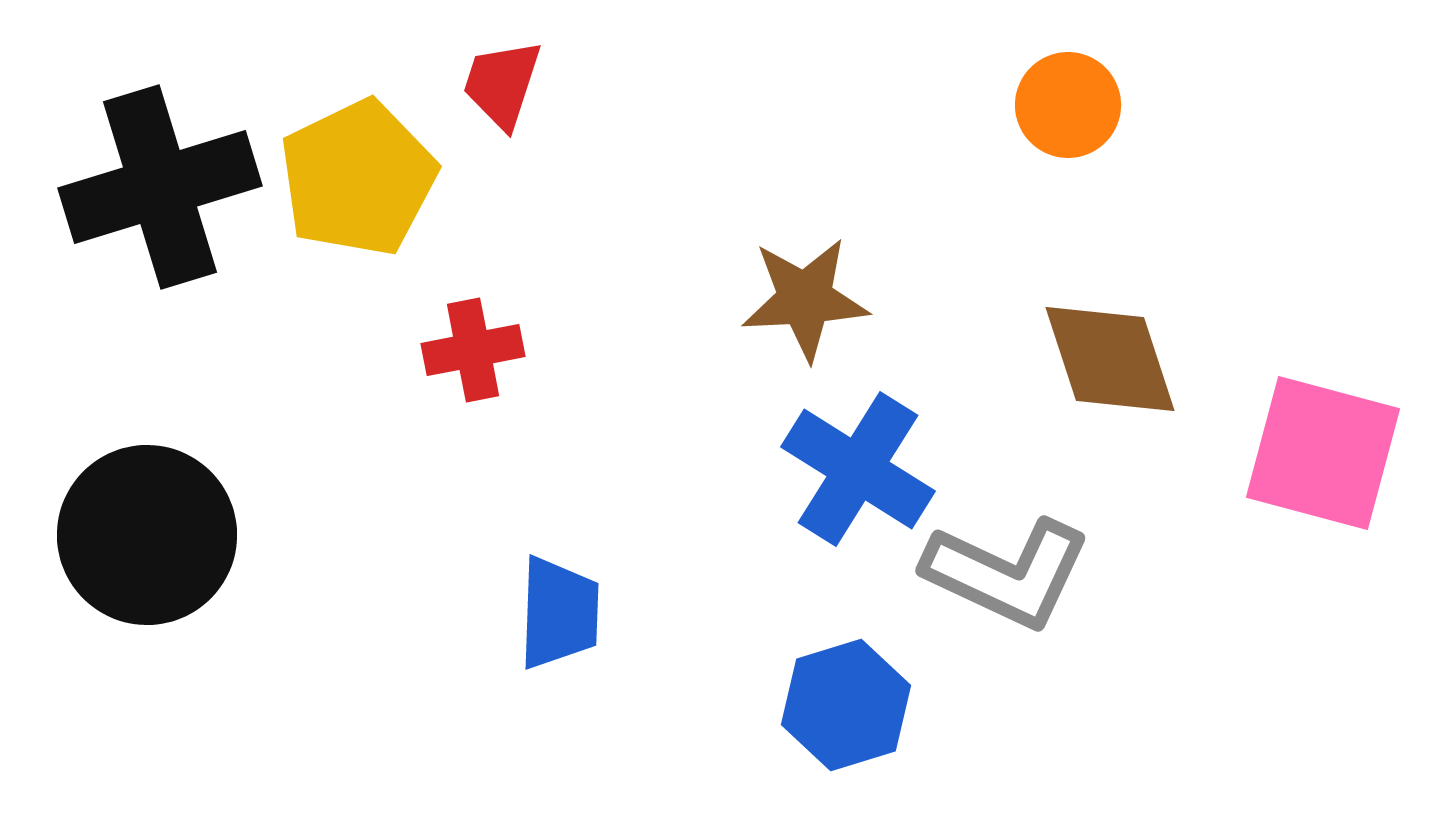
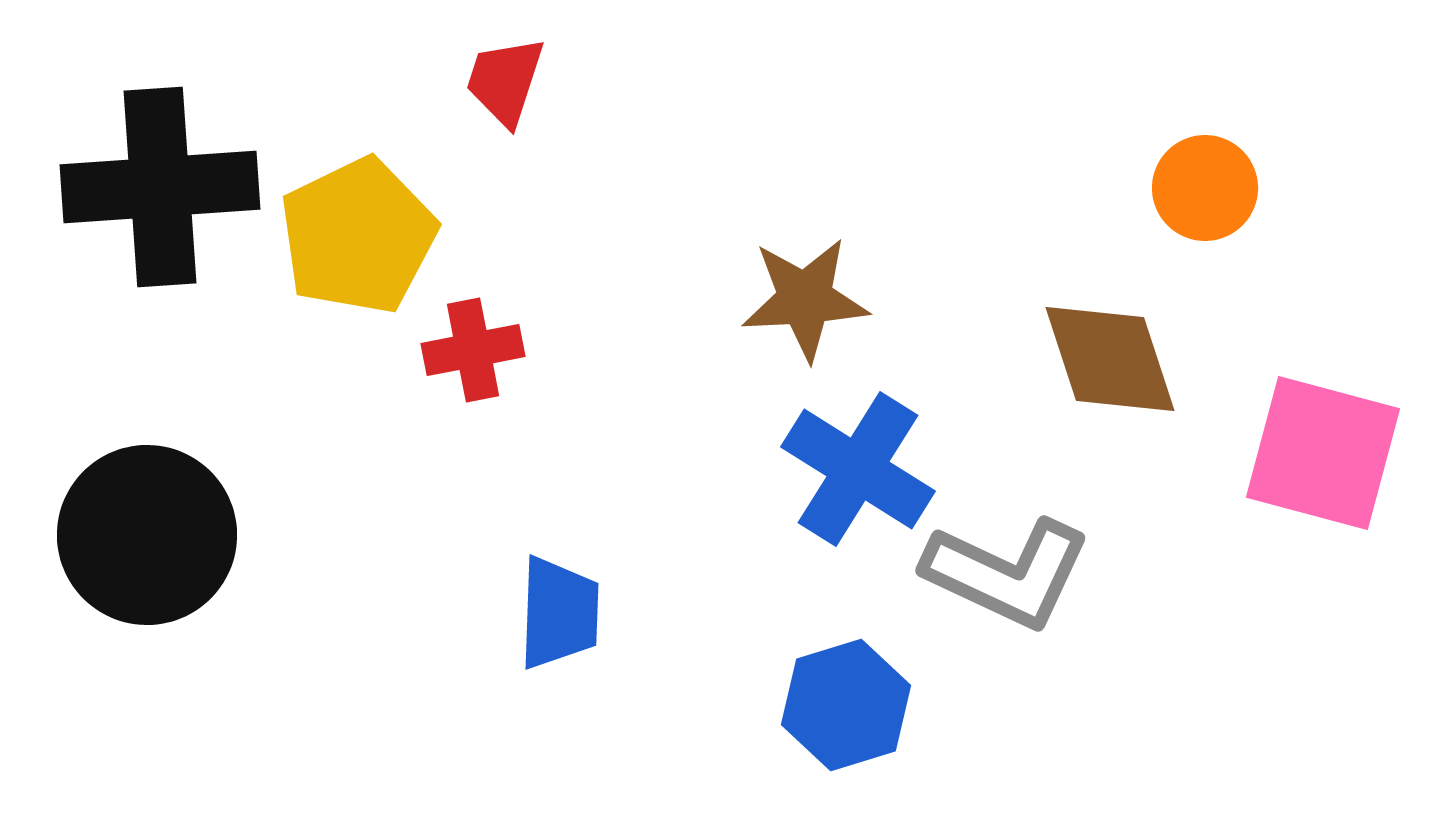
red trapezoid: moved 3 px right, 3 px up
orange circle: moved 137 px right, 83 px down
yellow pentagon: moved 58 px down
black cross: rotated 13 degrees clockwise
